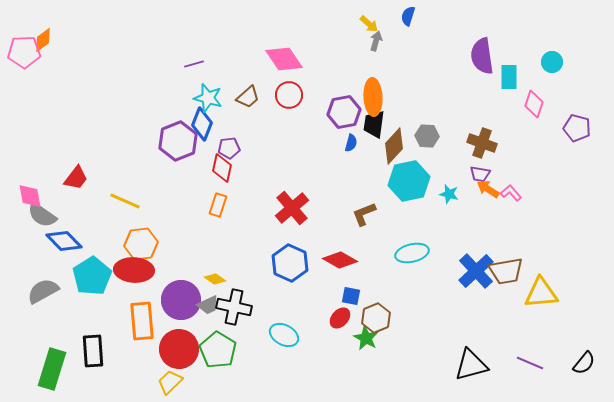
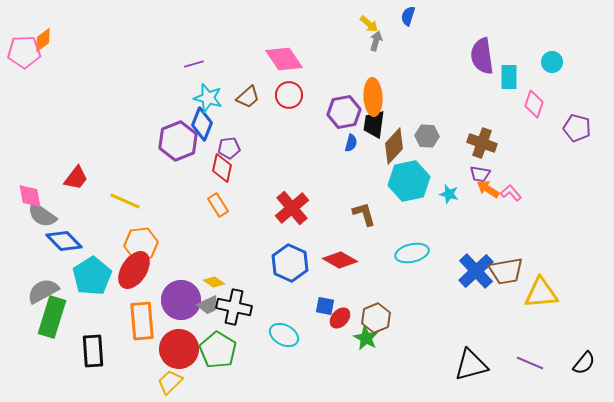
orange rectangle at (218, 205): rotated 50 degrees counterclockwise
brown L-shape at (364, 214): rotated 96 degrees clockwise
red ellipse at (134, 270): rotated 60 degrees counterclockwise
yellow diamond at (215, 279): moved 1 px left, 3 px down
blue square at (351, 296): moved 26 px left, 10 px down
green rectangle at (52, 369): moved 52 px up
